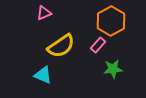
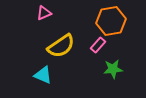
orange hexagon: rotated 20 degrees clockwise
